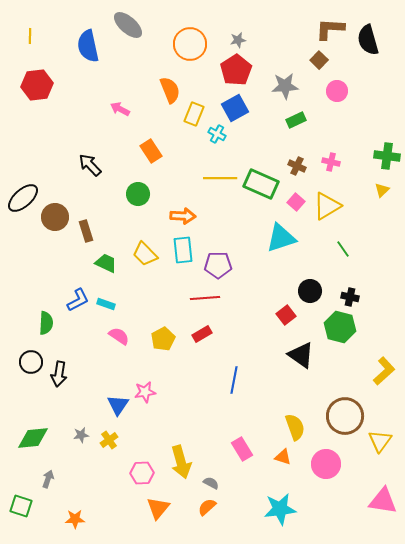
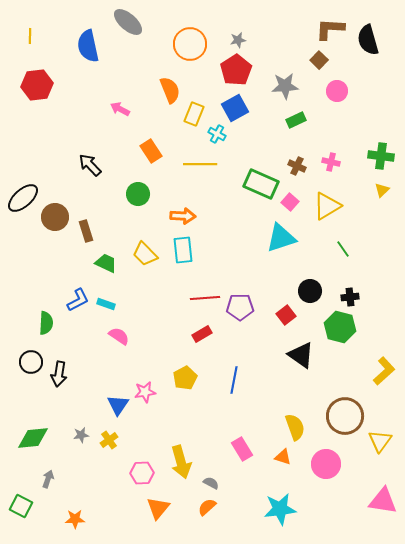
gray ellipse at (128, 25): moved 3 px up
green cross at (387, 156): moved 6 px left
yellow line at (220, 178): moved 20 px left, 14 px up
pink square at (296, 202): moved 6 px left
purple pentagon at (218, 265): moved 22 px right, 42 px down
black cross at (350, 297): rotated 18 degrees counterclockwise
yellow pentagon at (163, 339): moved 22 px right, 39 px down
green square at (21, 506): rotated 10 degrees clockwise
